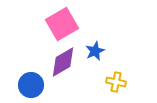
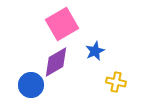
purple diamond: moved 7 px left
